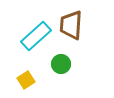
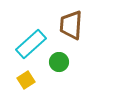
cyan rectangle: moved 5 px left, 8 px down
green circle: moved 2 px left, 2 px up
